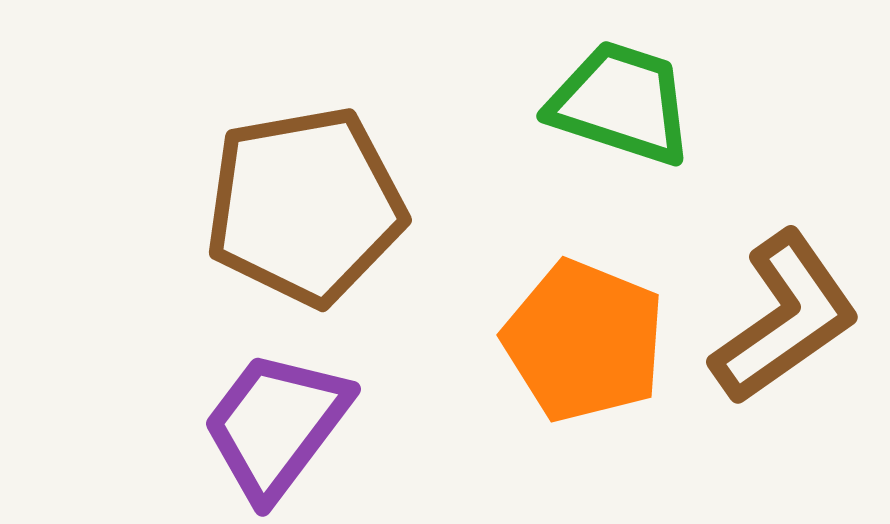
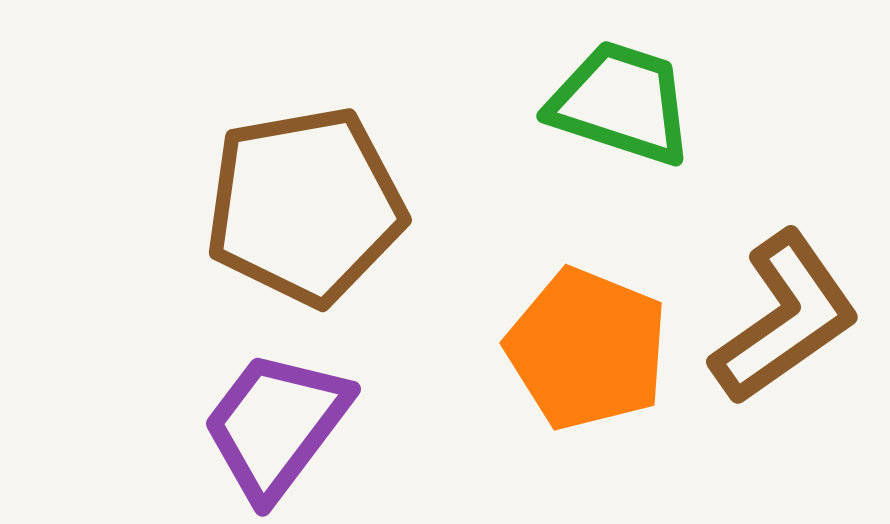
orange pentagon: moved 3 px right, 8 px down
